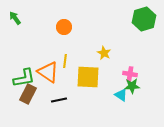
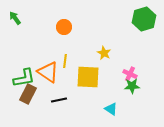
pink cross: rotated 16 degrees clockwise
cyan triangle: moved 10 px left, 14 px down
